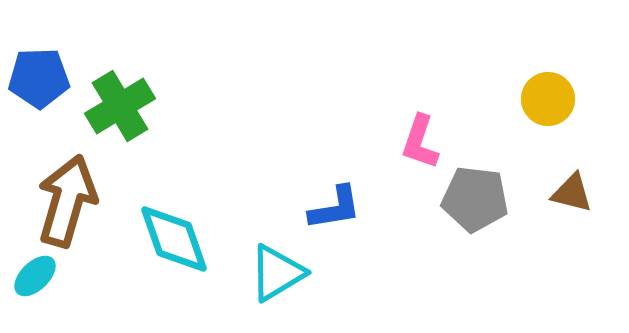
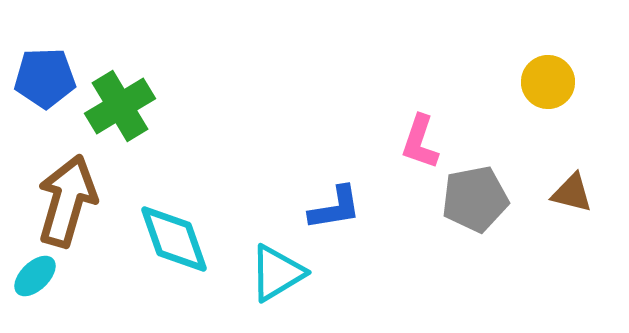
blue pentagon: moved 6 px right
yellow circle: moved 17 px up
gray pentagon: rotated 18 degrees counterclockwise
